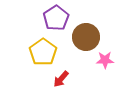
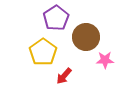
red arrow: moved 3 px right, 3 px up
